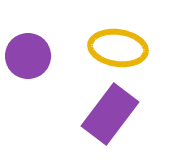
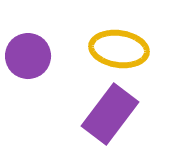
yellow ellipse: moved 1 px right, 1 px down
